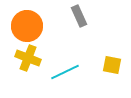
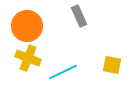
cyan line: moved 2 px left
